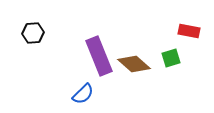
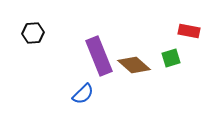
brown diamond: moved 1 px down
